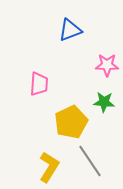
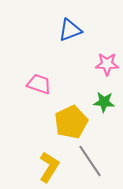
pink star: moved 1 px up
pink trapezoid: rotated 75 degrees counterclockwise
